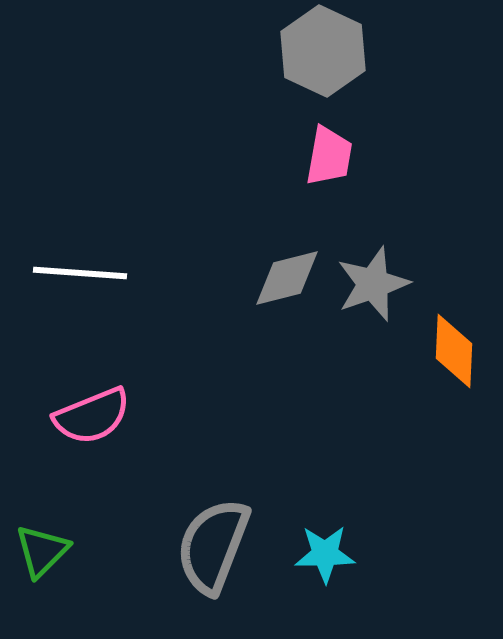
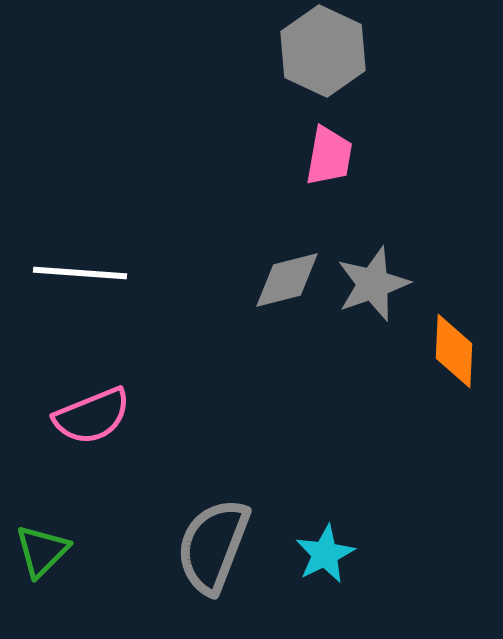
gray diamond: moved 2 px down
cyan star: rotated 26 degrees counterclockwise
